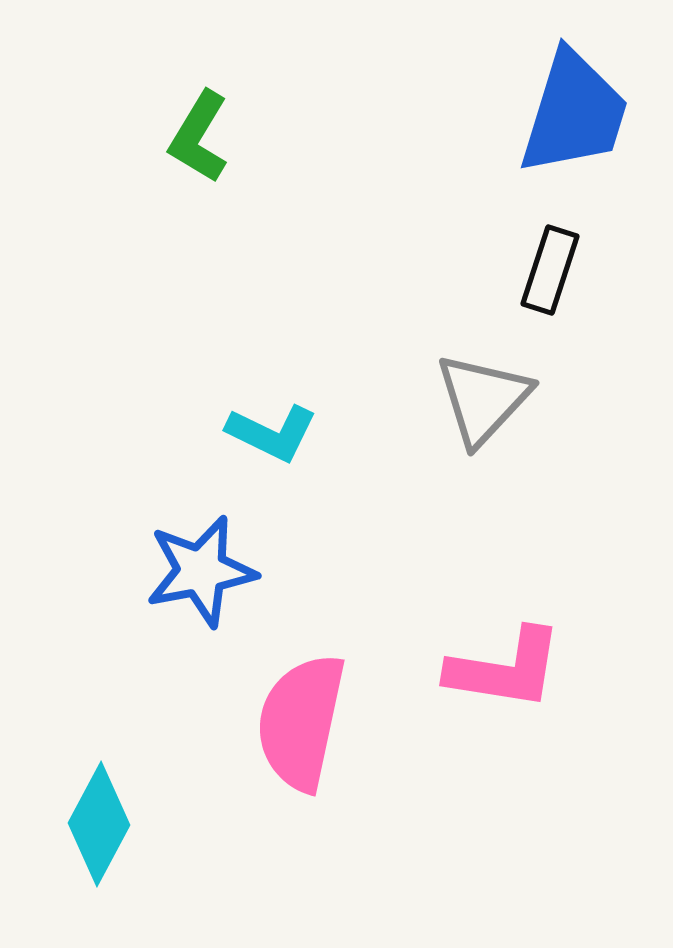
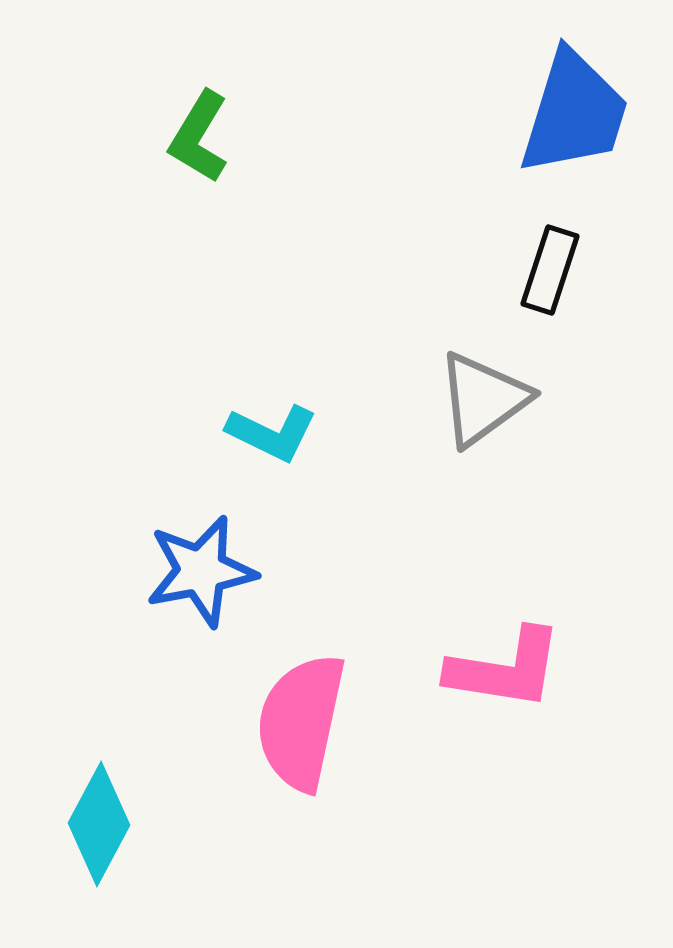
gray triangle: rotated 11 degrees clockwise
